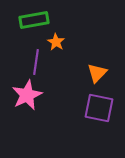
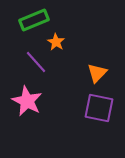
green rectangle: rotated 12 degrees counterclockwise
purple line: rotated 50 degrees counterclockwise
pink star: moved 6 px down; rotated 20 degrees counterclockwise
